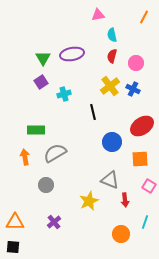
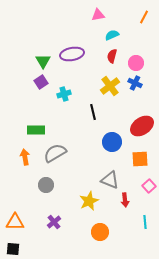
cyan semicircle: rotated 80 degrees clockwise
green triangle: moved 3 px down
blue cross: moved 2 px right, 6 px up
pink square: rotated 16 degrees clockwise
cyan line: rotated 24 degrees counterclockwise
orange circle: moved 21 px left, 2 px up
black square: moved 2 px down
